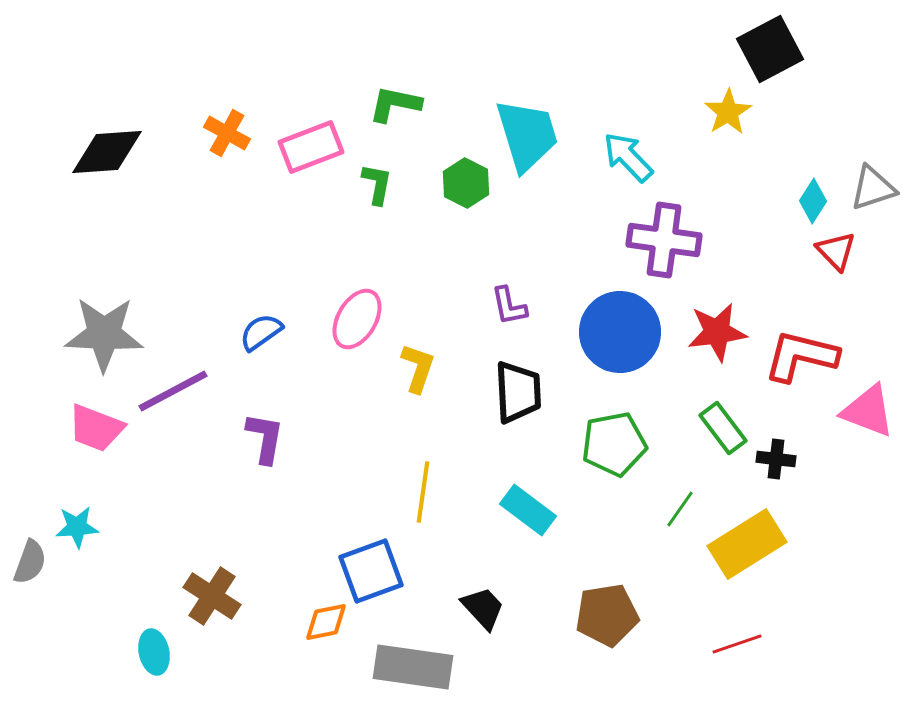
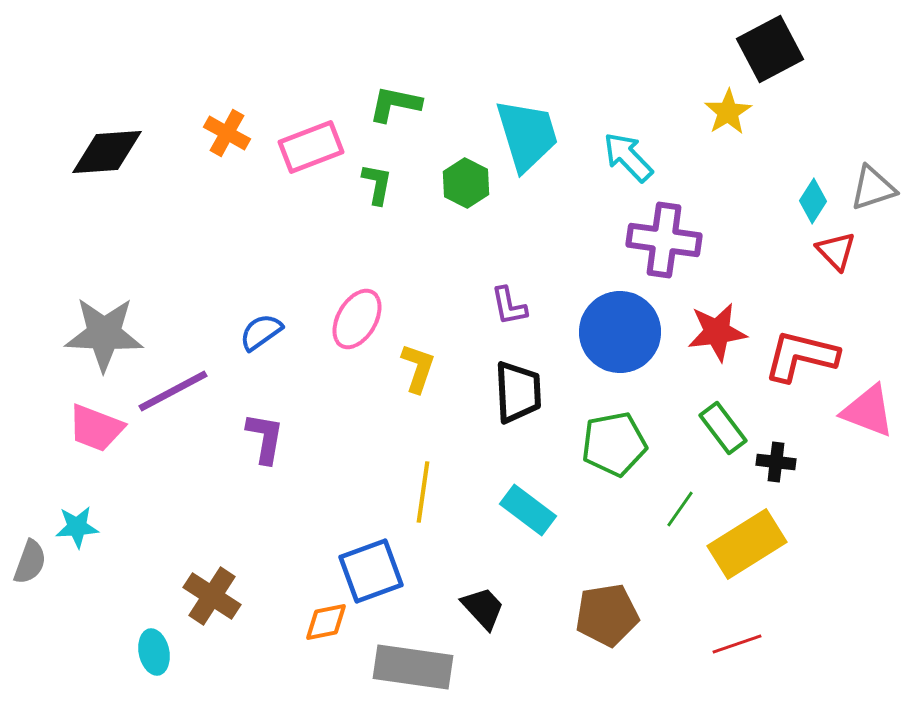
black cross at (776, 459): moved 3 px down
